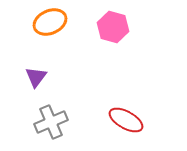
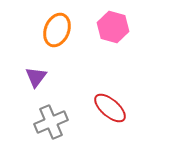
orange ellipse: moved 7 px right, 8 px down; rotated 44 degrees counterclockwise
red ellipse: moved 16 px left, 12 px up; rotated 12 degrees clockwise
